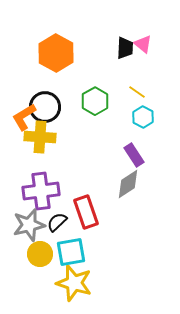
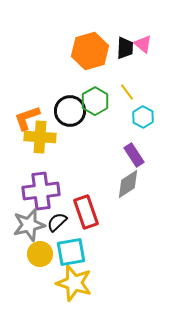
orange hexagon: moved 34 px right, 2 px up; rotated 15 degrees clockwise
yellow line: moved 10 px left; rotated 18 degrees clockwise
black circle: moved 25 px right, 4 px down
orange L-shape: moved 3 px right, 1 px down; rotated 12 degrees clockwise
